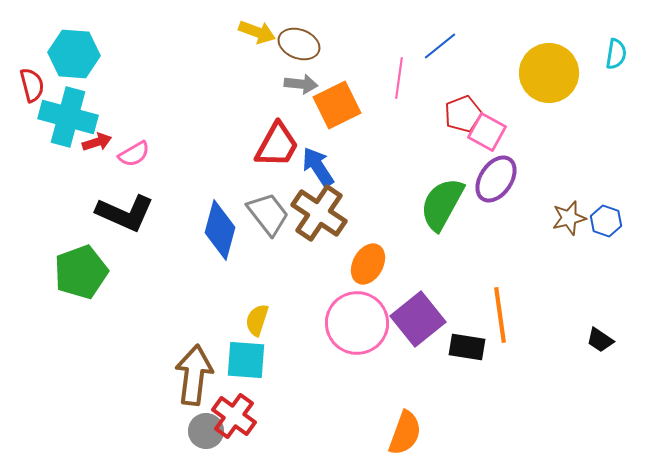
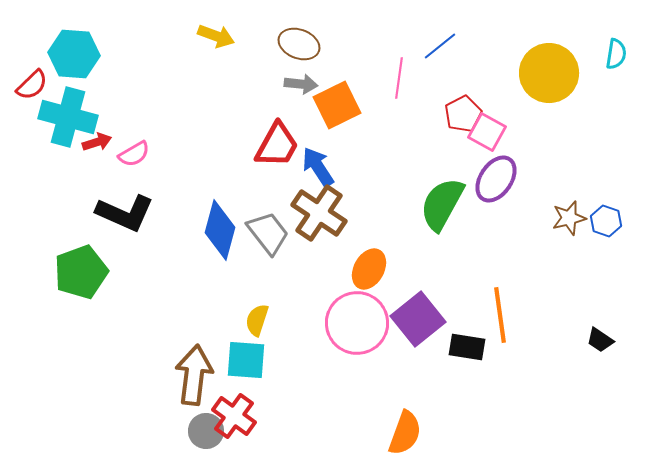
yellow arrow: moved 41 px left, 4 px down
red semicircle: rotated 60 degrees clockwise
red pentagon: rotated 6 degrees counterclockwise
gray trapezoid: moved 19 px down
orange ellipse: moved 1 px right, 5 px down
